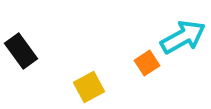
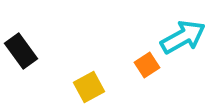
orange square: moved 2 px down
